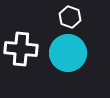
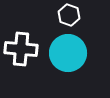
white hexagon: moved 1 px left, 2 px up
